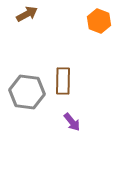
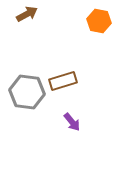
orange hexagon: rotated 10 degrees counterclockwise
brown rectangle: rotated 72 degrees clockwise
